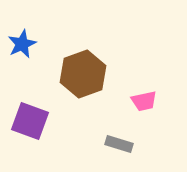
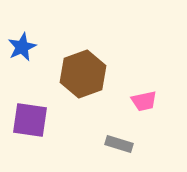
blue star: moved 3 px down
purple square: moved 1 px up; rotated 12 degrees counterclockwise
